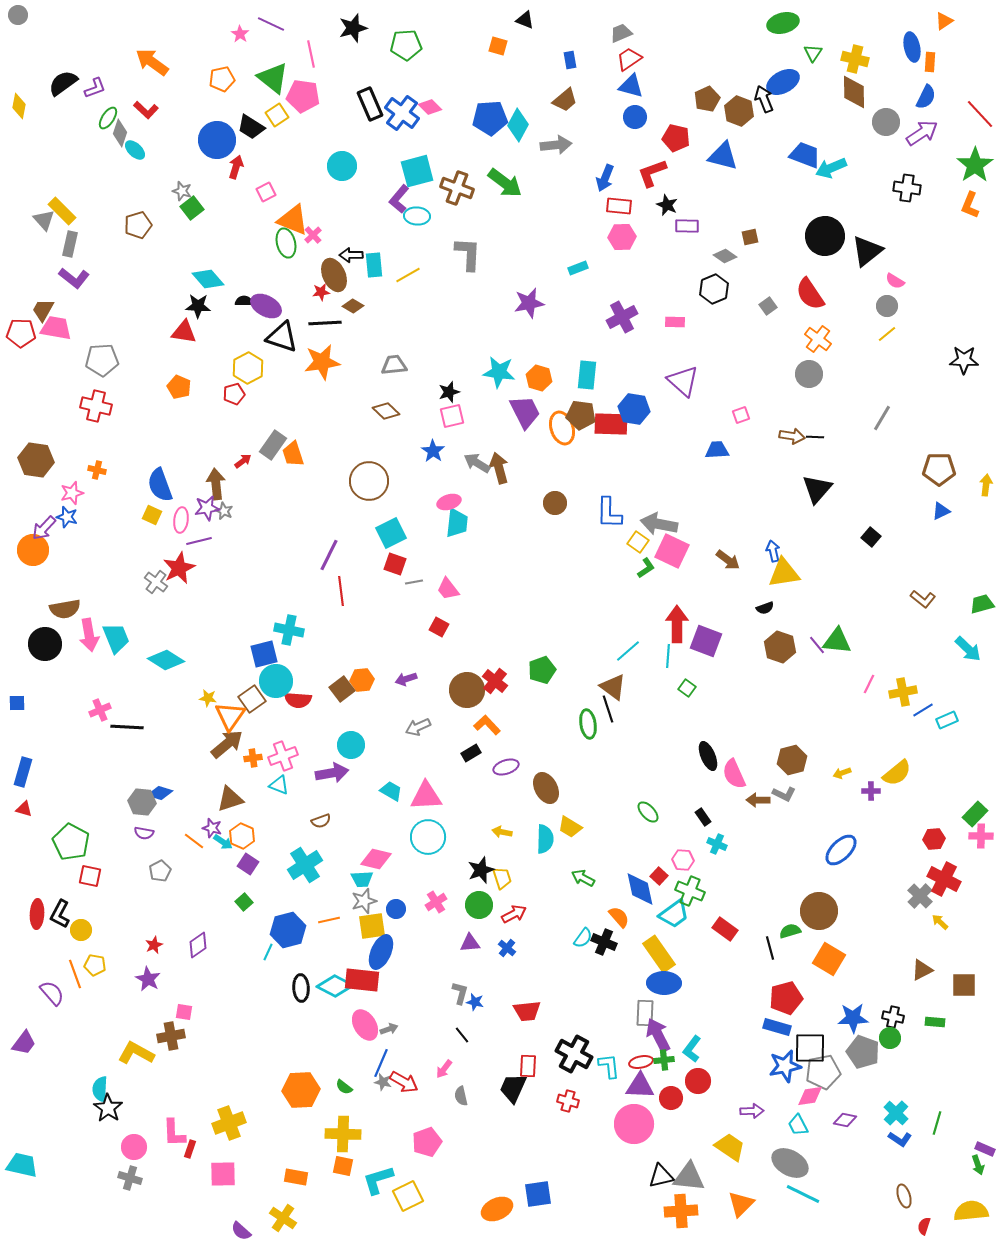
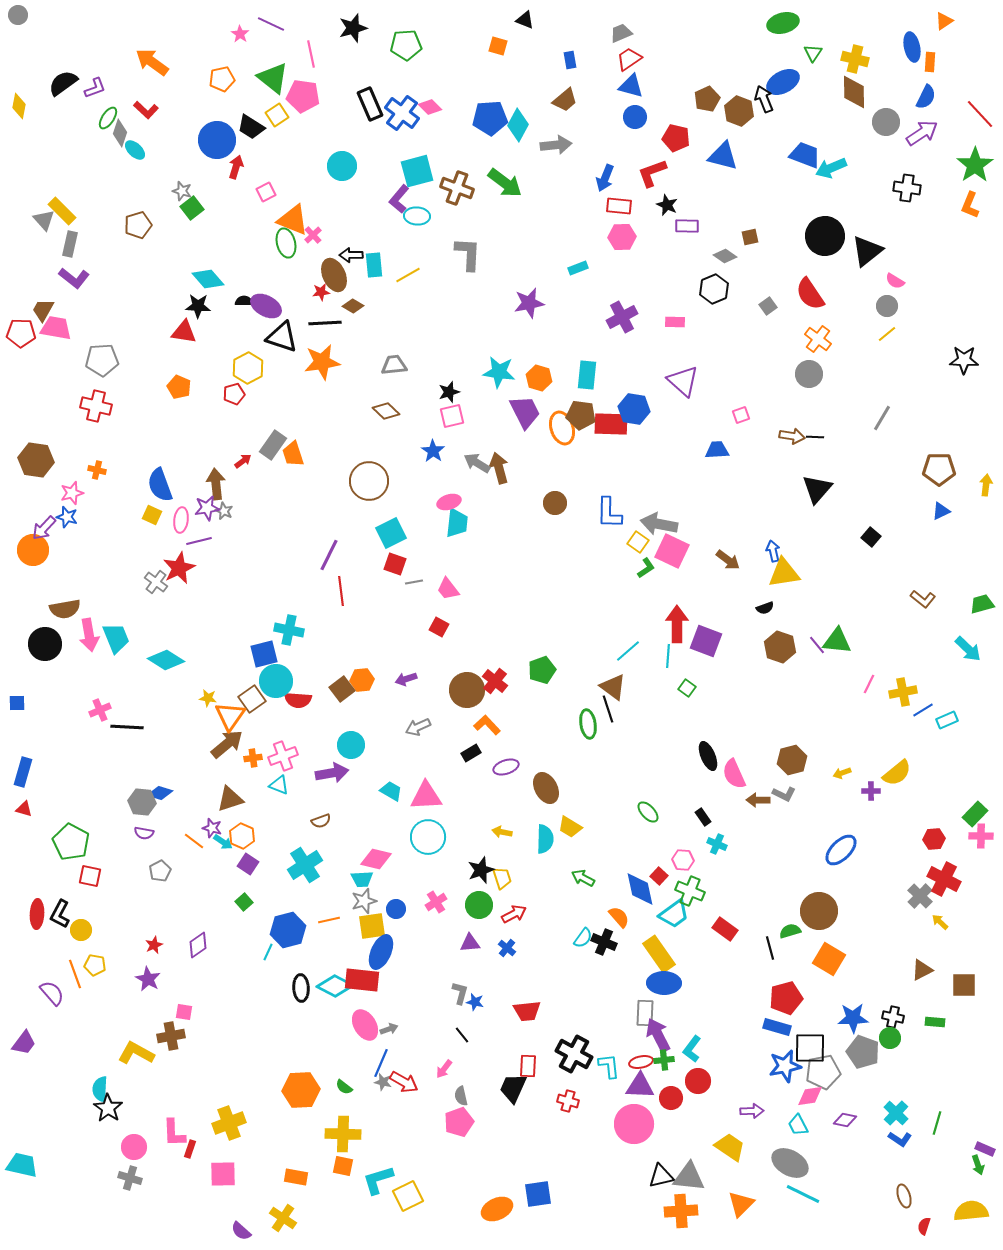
pink pentagon at (427, 1142): moved 32 px right, 20 px up
